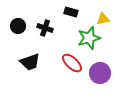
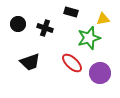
black circle: moved 2 px up
